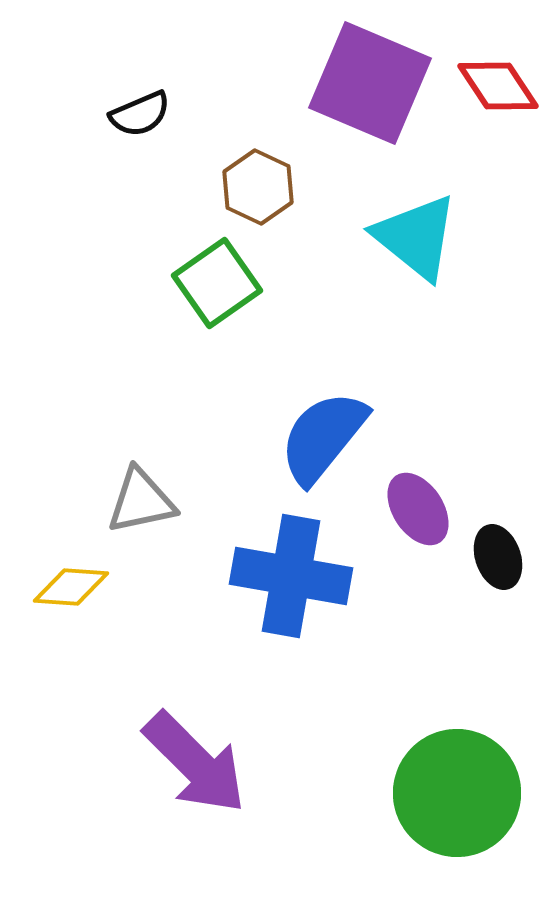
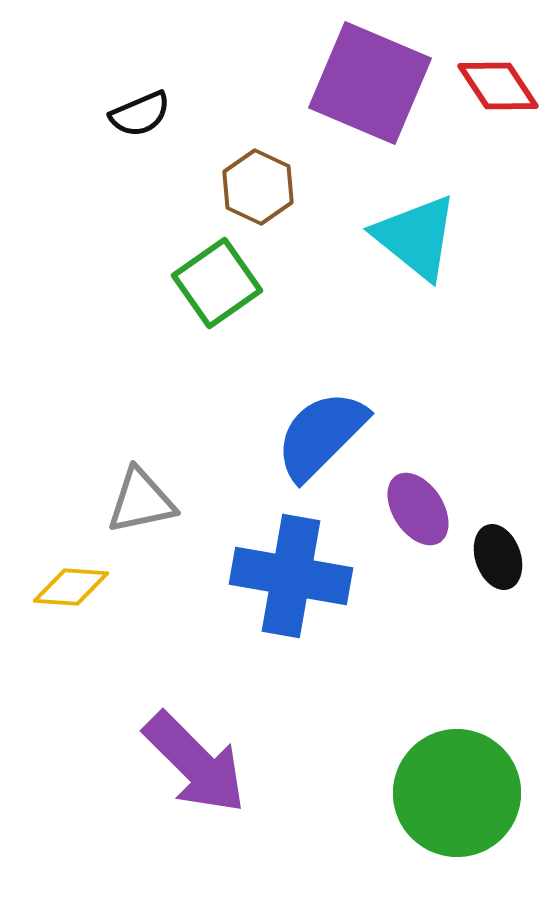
blue semicircle: moved 2 px left, 2 px up; rotated 6 degrees clockwise
